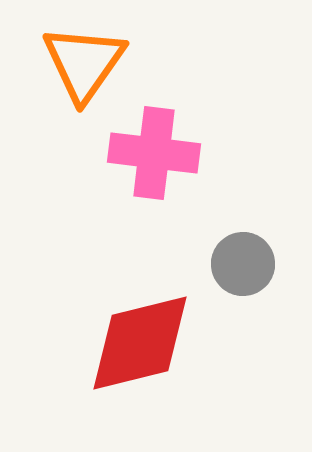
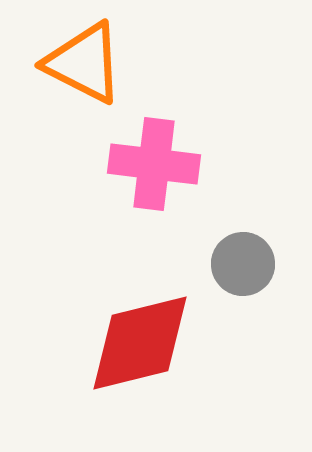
orange triangle: rotated 38 degrees counterclockwise
pink cross: moved 11 px down
